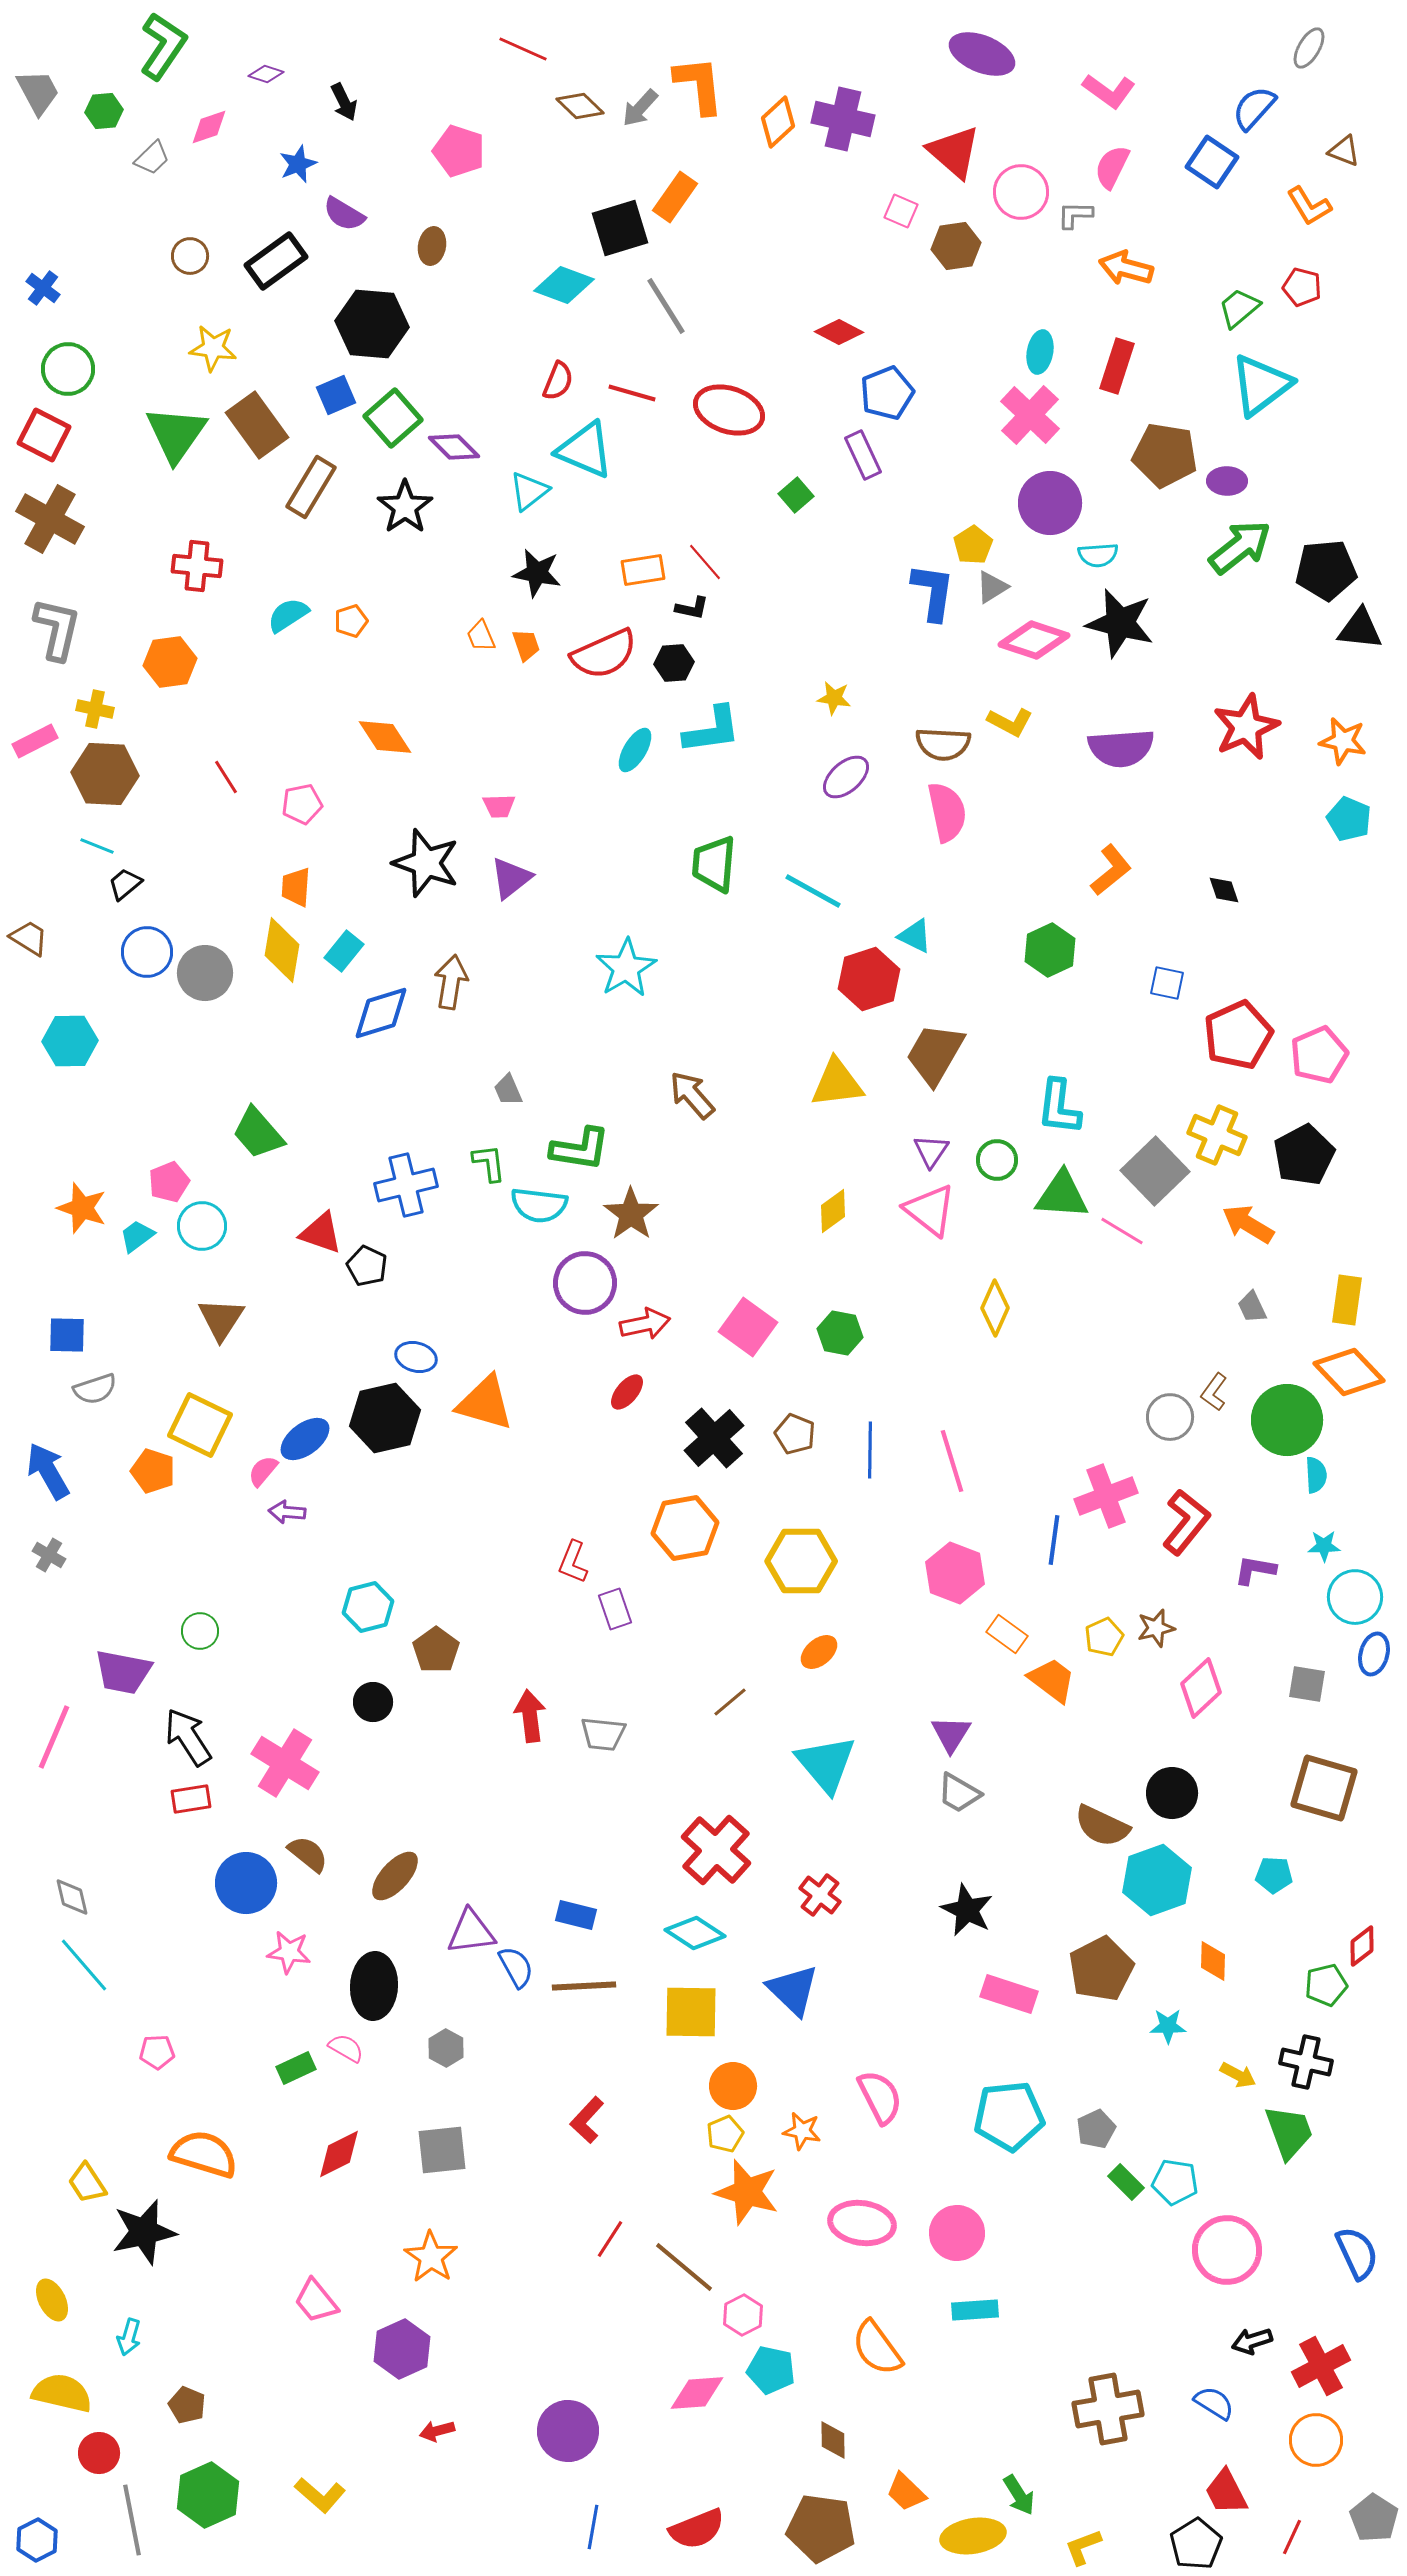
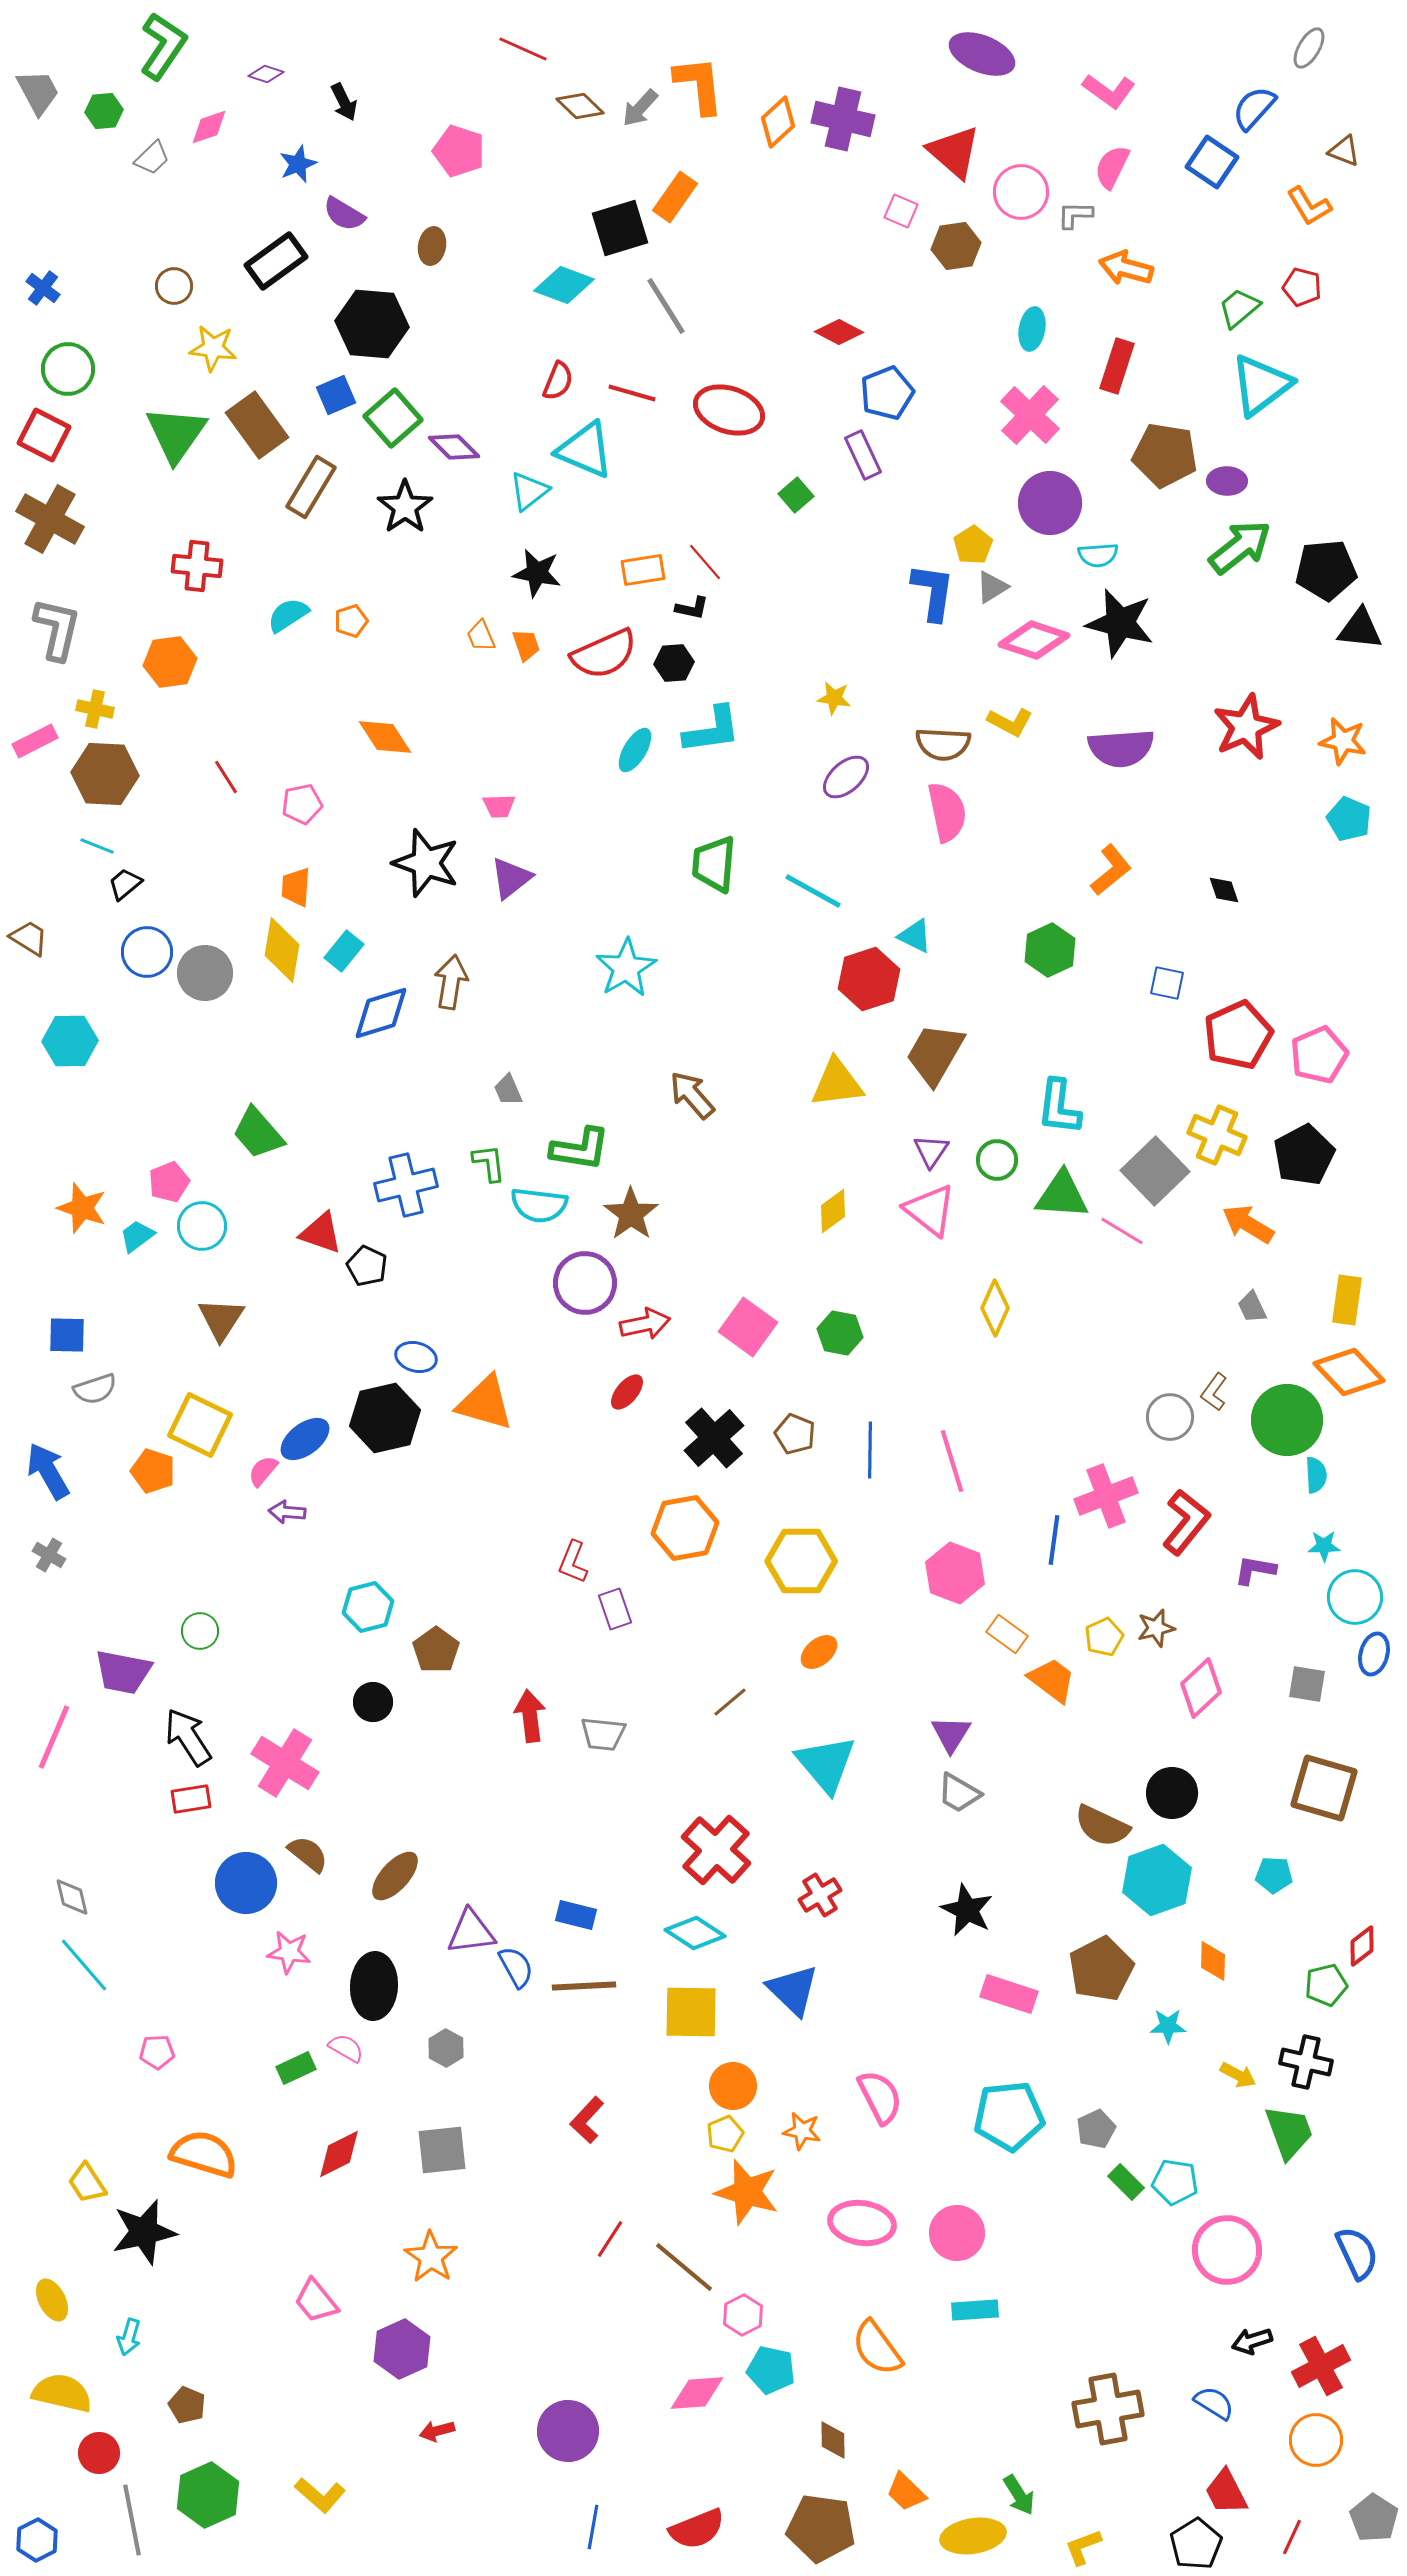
brown circle at (190, 256): moved 16 px left, 30 px down
cyan ellipse at (1040, 352): moved 8 px left, 23 px up
red cross at (820, 1895): rotated 21 degrees clockwise
